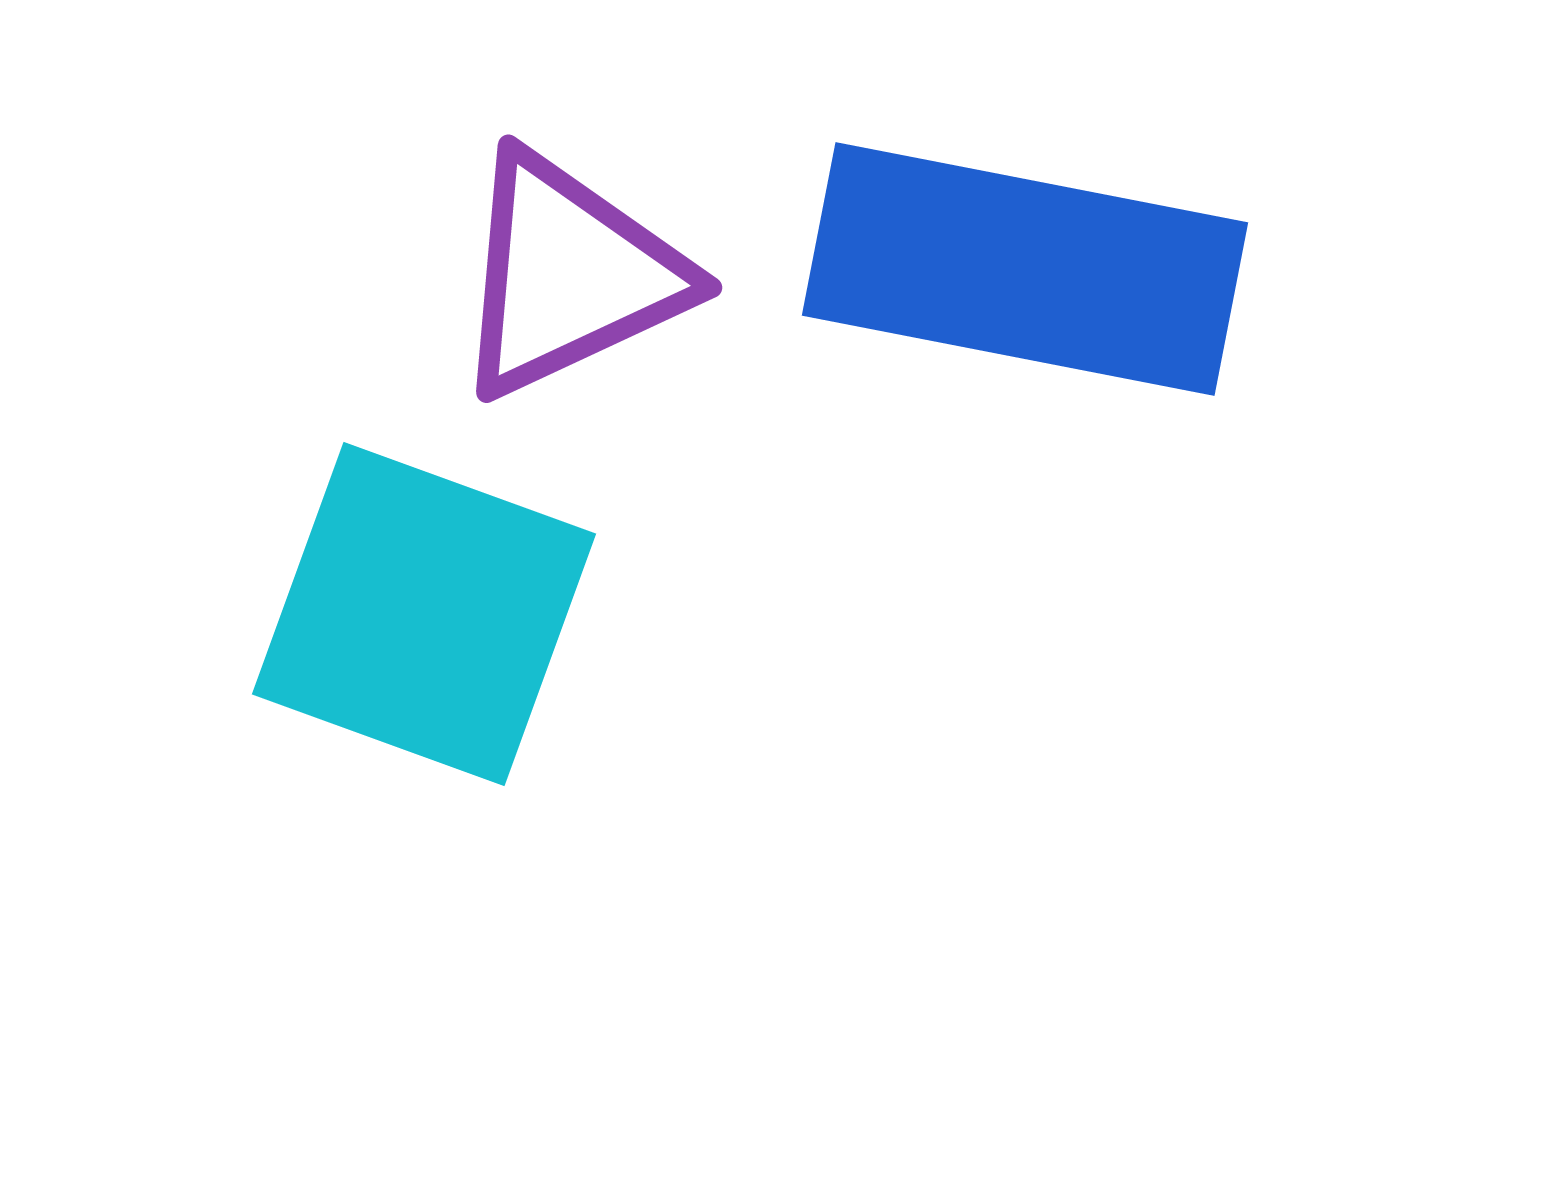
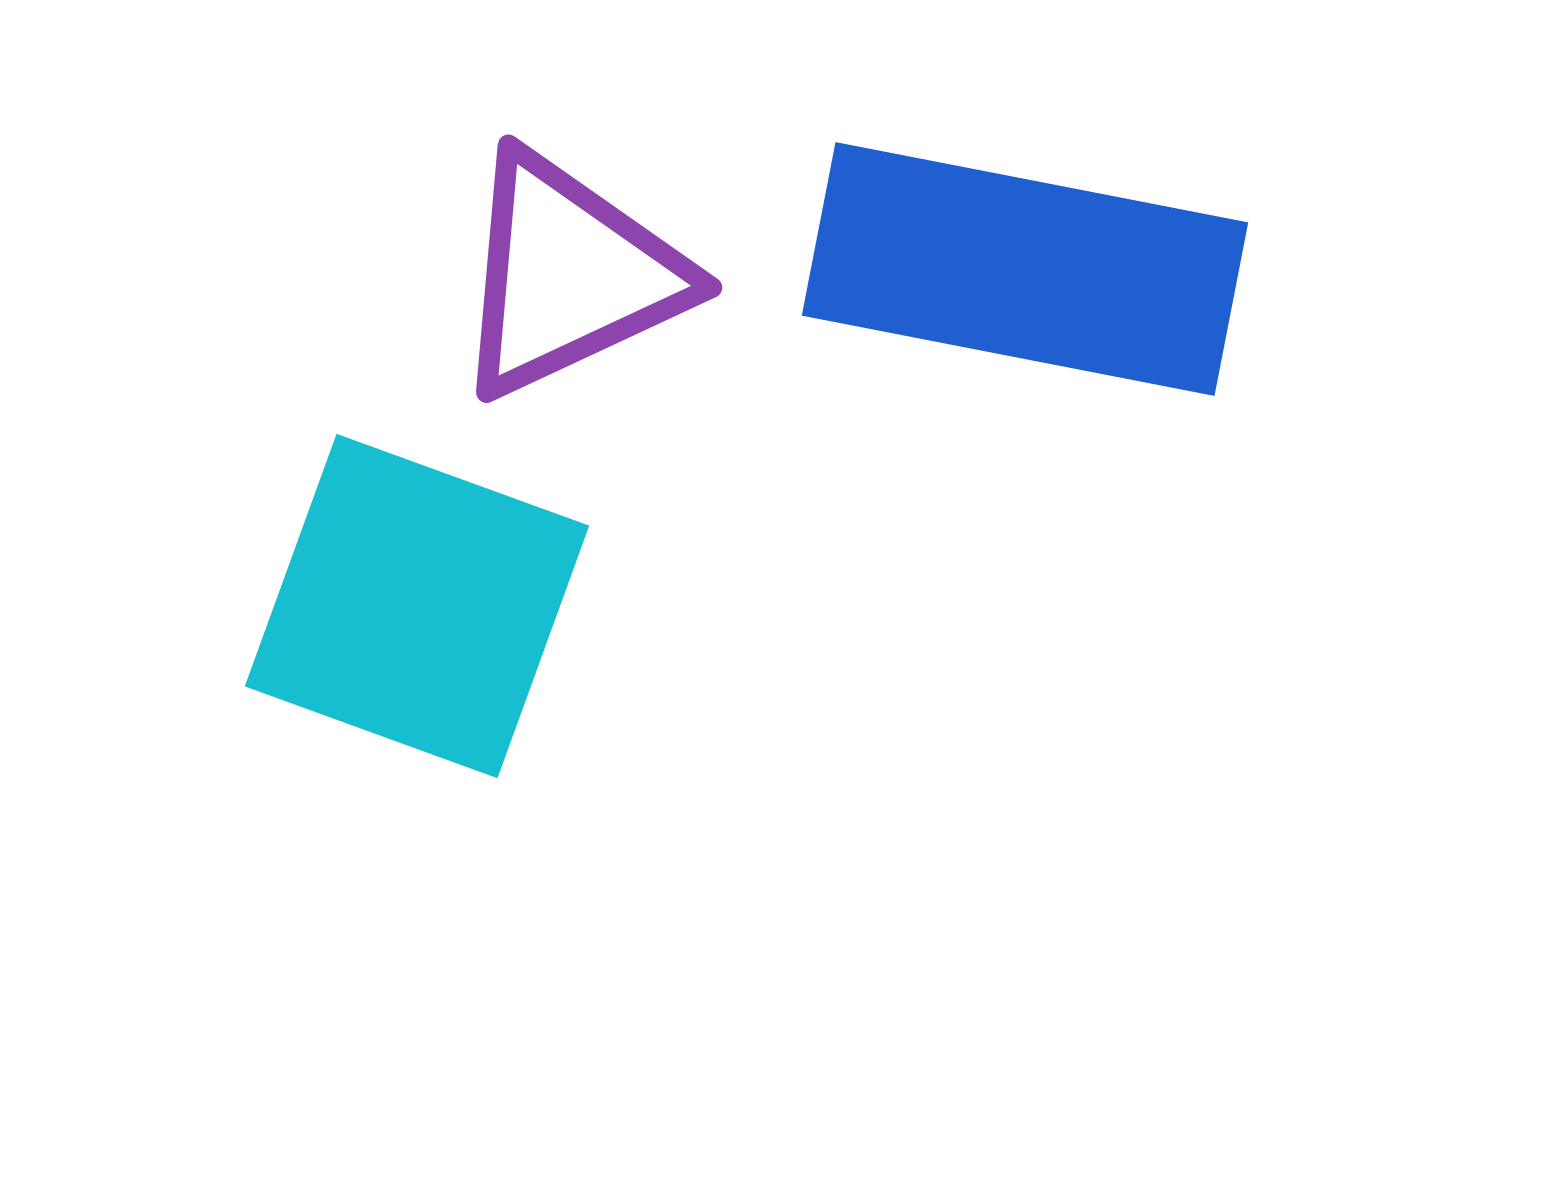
cyan square: moved 7 px left, 8 px up
